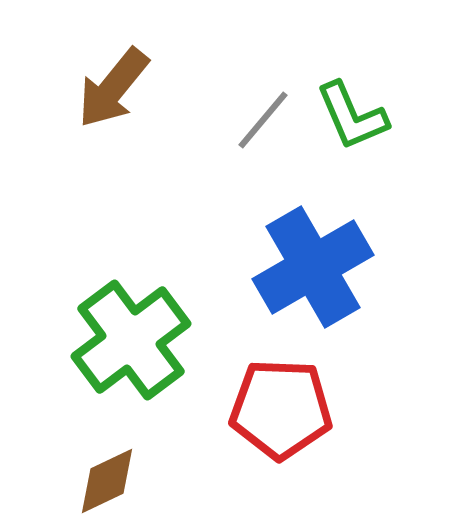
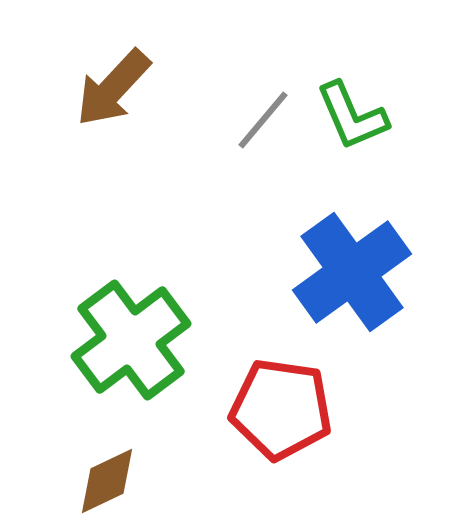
brown arrow: rotated 4 degrees clockwise
blue cross: moved 39 px right, 5 px down; rotated 6 degrees counterclockwise
red pentagon: rotated 6 degrees clockwise
